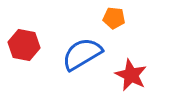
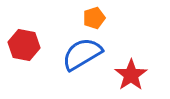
orange pentagon: moved 20 px left; rotated 25 degrees counterclockwise
red star: rotated 12 degrees clockwise
